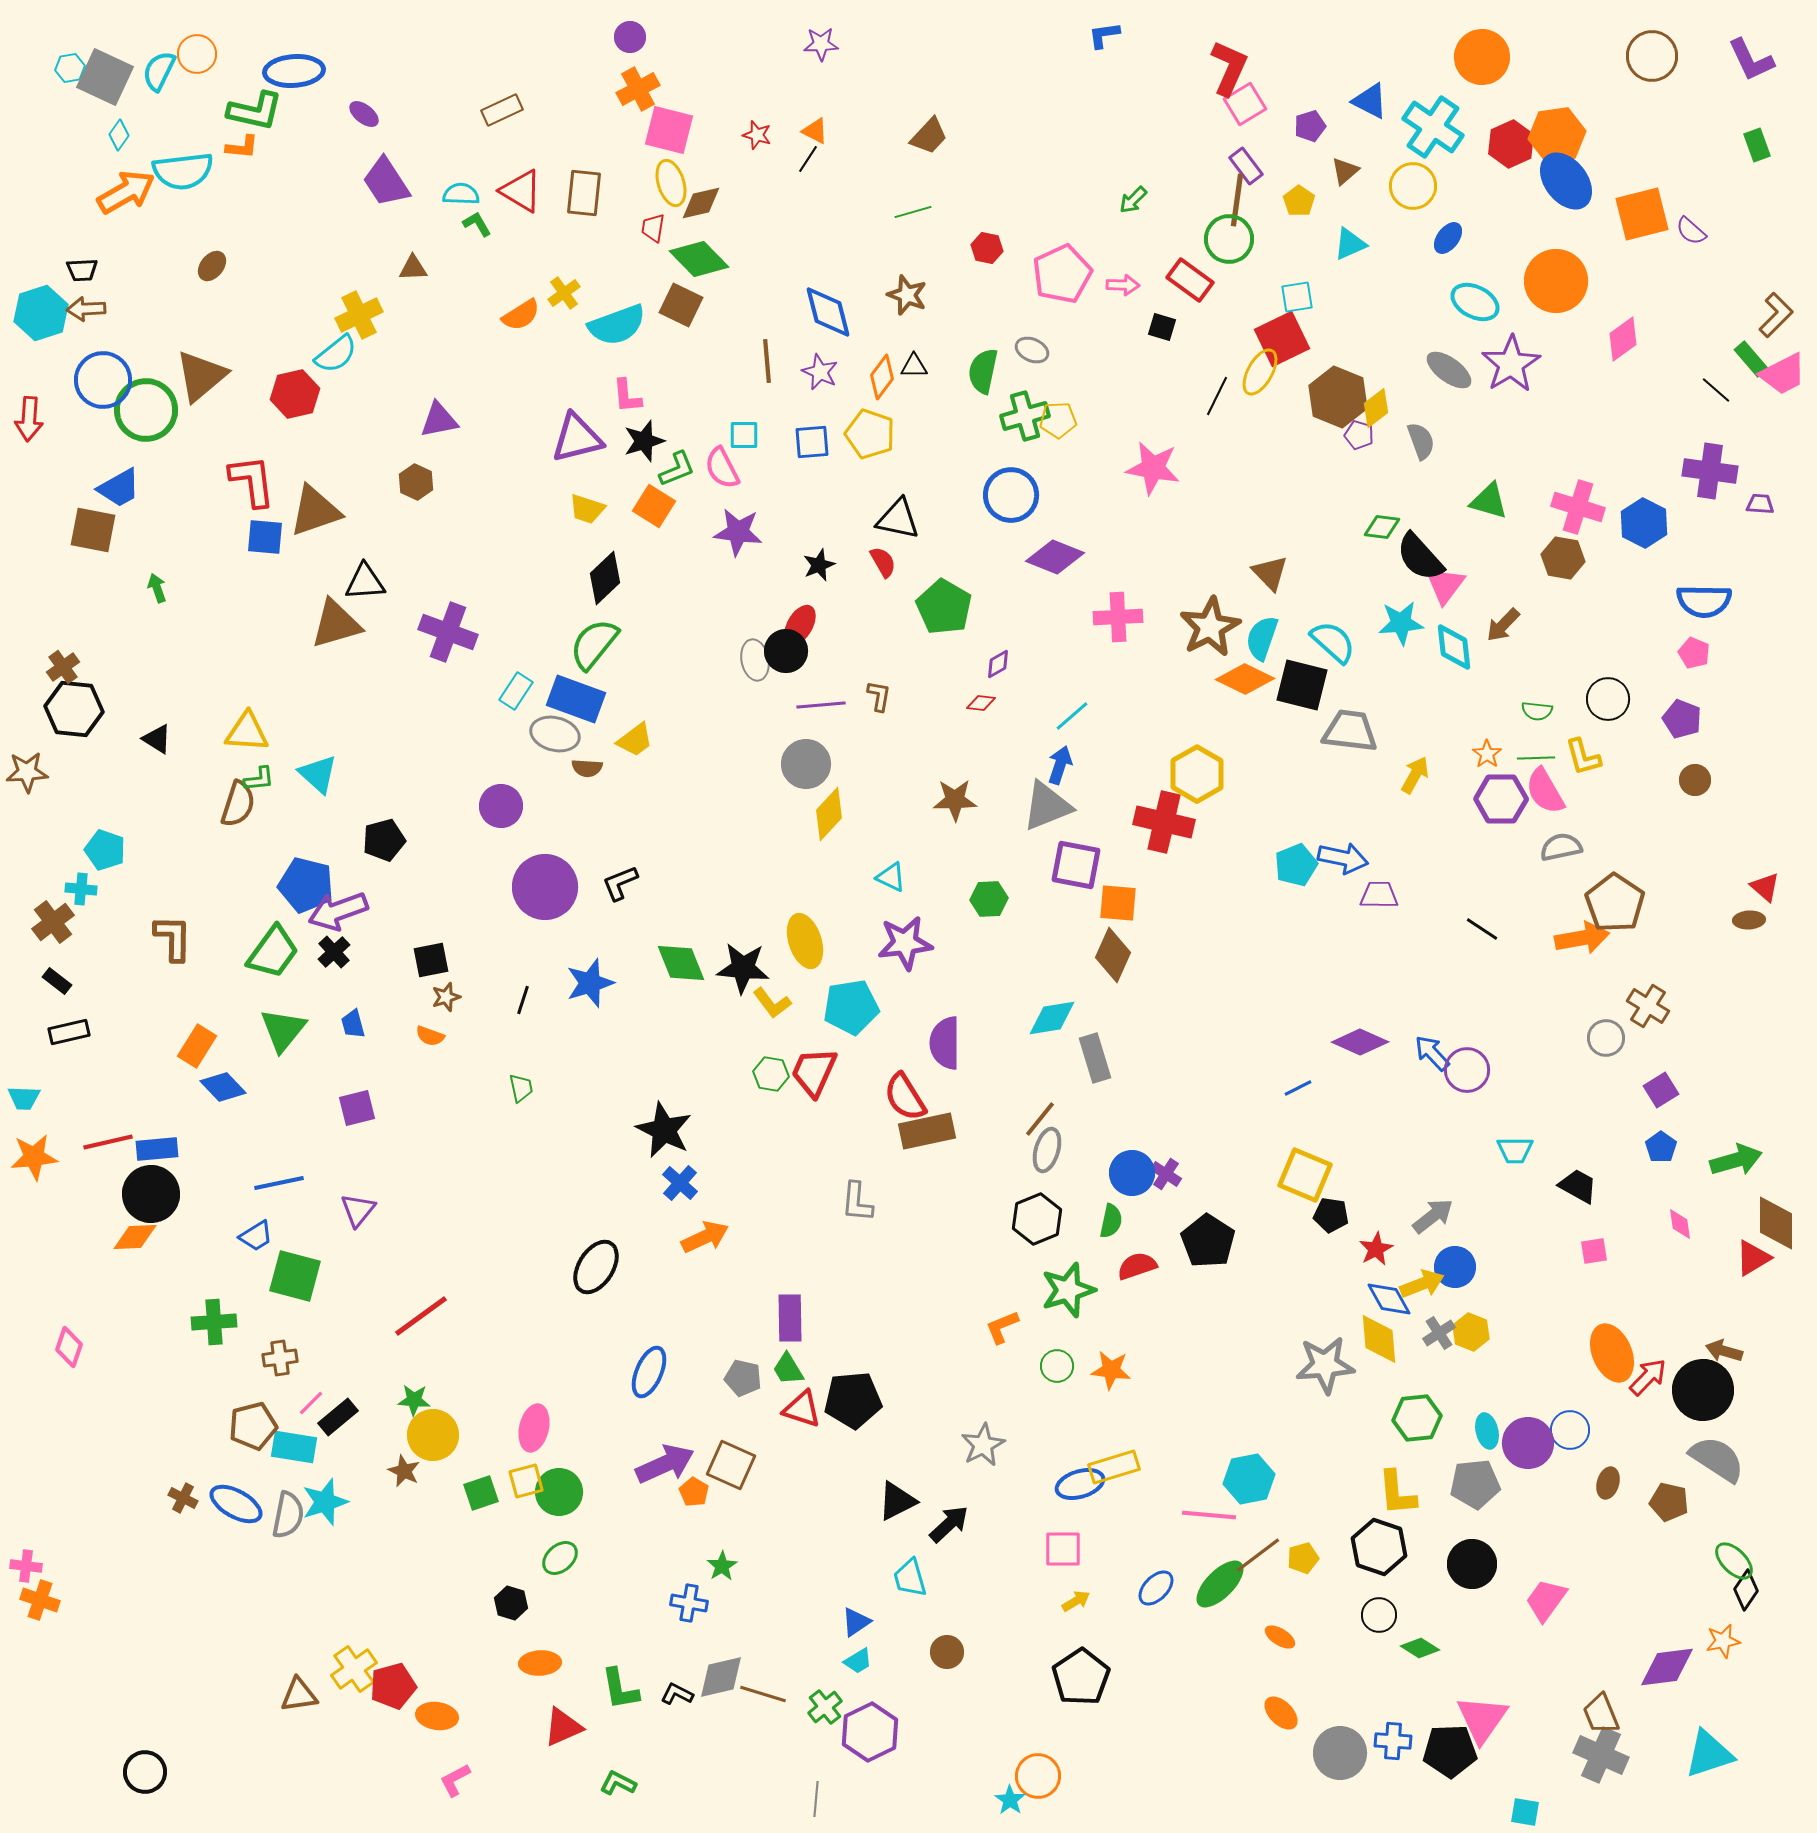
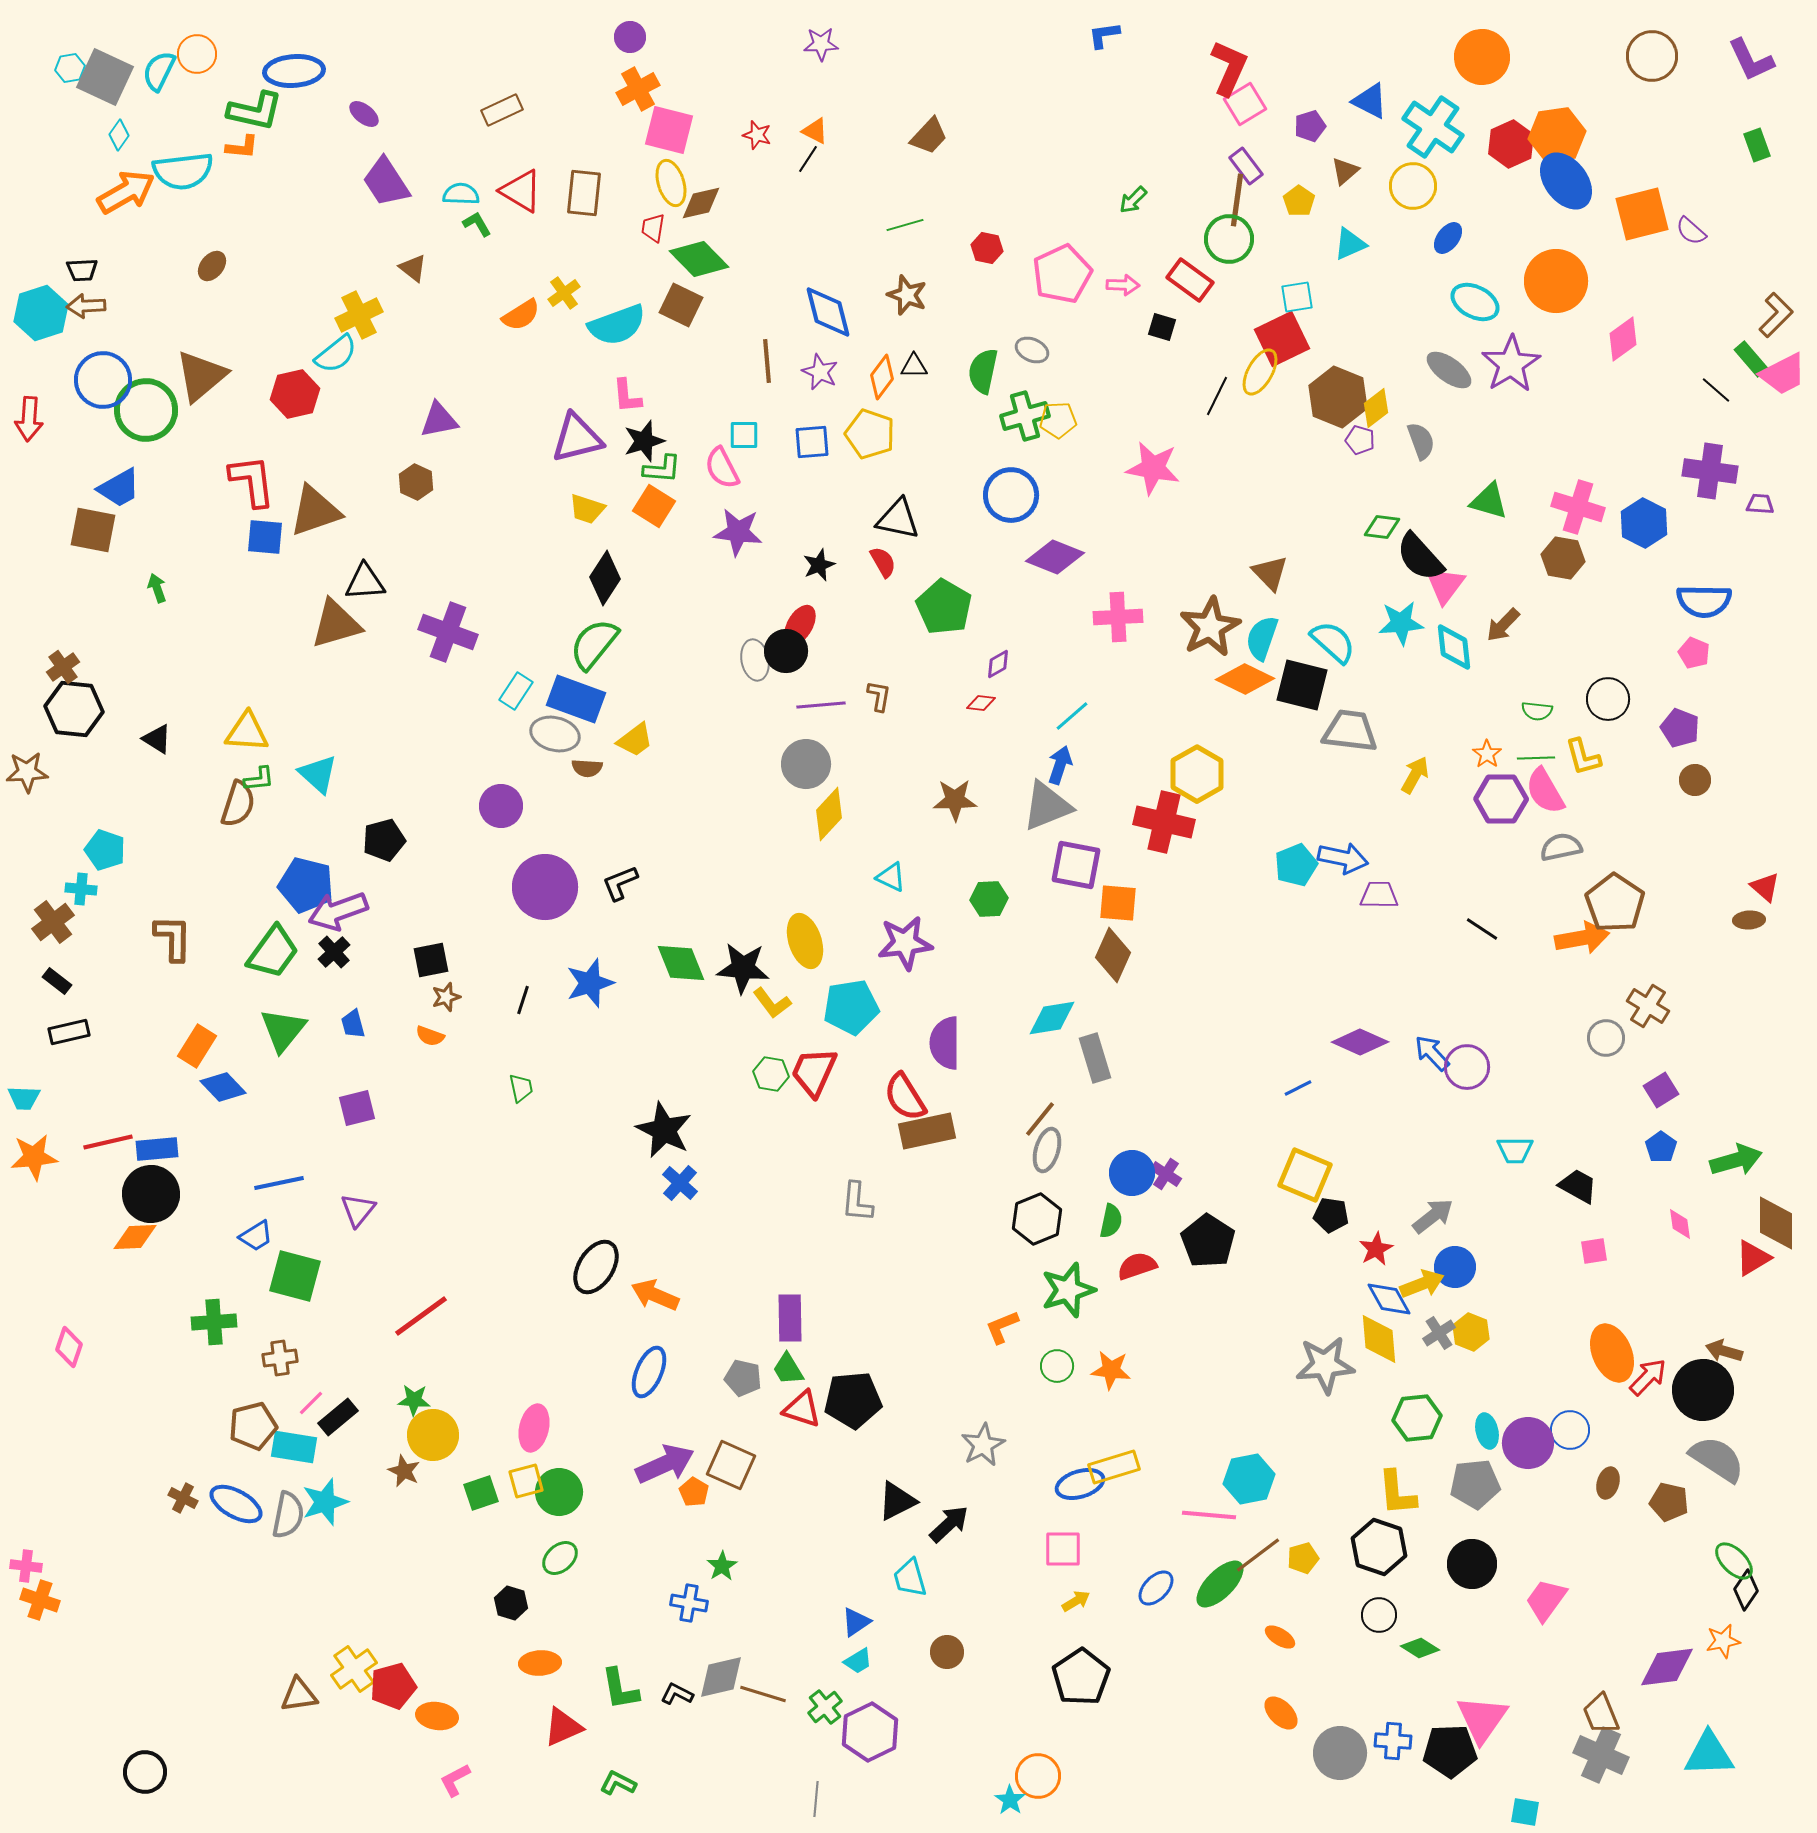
green line at (913, 212): moved 8 px left, 13 px down
brown triangle at (413, 268): rotated 40 degrees clockwise
brown arrow at (86, 309): moved 3 px up
purple pentagon at (1359, 435): moved 1 px right, 5 px down
green L-shape at (677, 469): moved 15 px left; rotated 27 degrees clockwise
black diamond at (605, 578): rotated 14 degrees counterclockwise
purple pentagon at (1682, 719): moved 2 px left, 9 px down
purple circle at (1467, 1070): moved 3 px up
orange arrow at (705, 1237): moved 50 px left, 58 px down; rotated 132 degrees counterclockwise
cyan triangle at (1709, 1754): rotated 16 degrees clockwise
